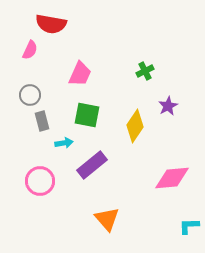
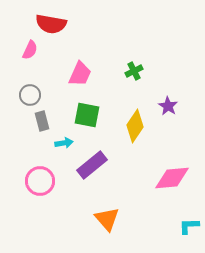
green cross: moved 11 px left
purple star: rotated 12 degrees counterclockwise
